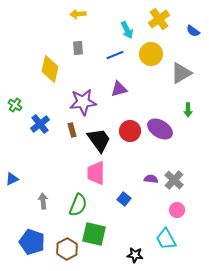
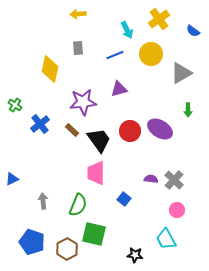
brown rectangle: rotated 32 degrees counterclockwise
